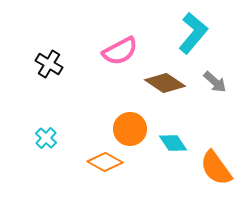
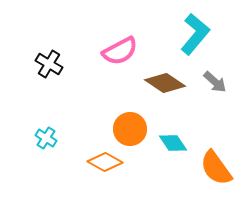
cyan L-shape: moved 2 px right, 1 px down
cyan cross: rotated 10 degrees counterclockwise
